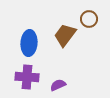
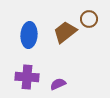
brown trapezoid: moved 3 px up; rotated 15 degrees clockwise
blue ellipse: moved 8 px up
purple semicircle: moved 1 px up
